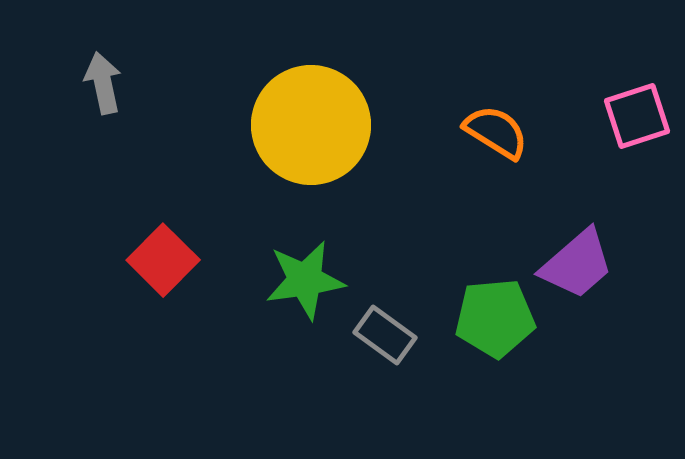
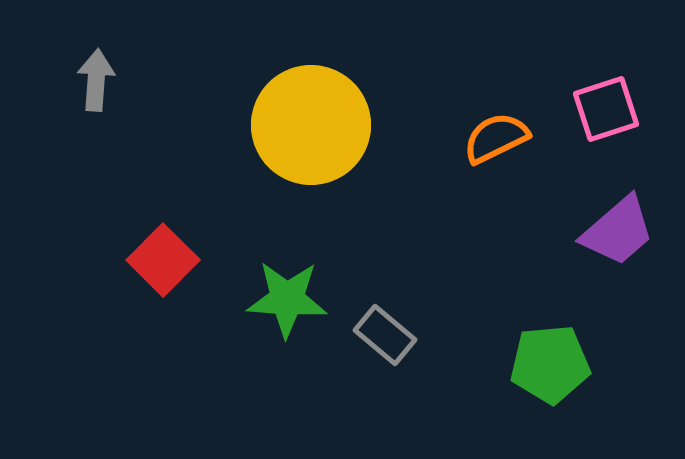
gray arrow: moved 7 px left, 3 px up; rotated 16 degrees clockwise
pink square: moved 31 px left, 7 px up
orange semicircle: moved 6 px down; rotated 58 degrees counterclockwise
purple trapezoid: moved 41 px right, 33 px up
green star: moved 18 px left, 19 px down; rotated 12 degrees clockwise
green pentagon: moved 55 px right, 46 px down
gray rectangle: rotated 4 degrees clockwise
